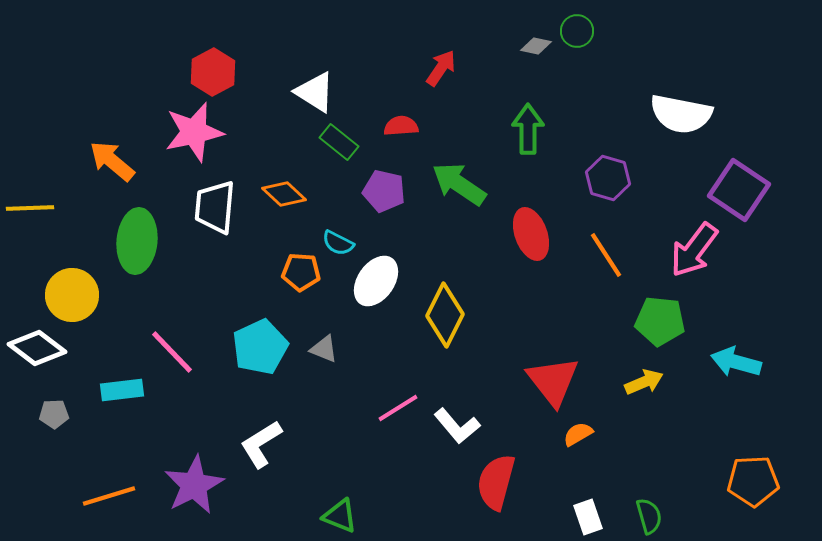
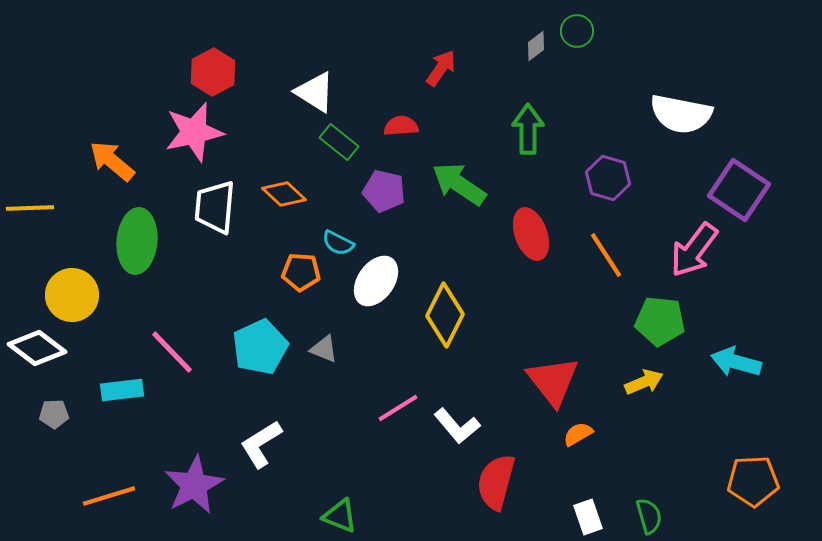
gray diamond at (536, 46): rotated 48 degrees counterclockwise
